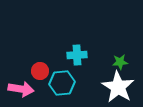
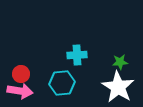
red circle: moved 19 px left, 3 px down
pink arrow: moved 1 px left, 2 px down
